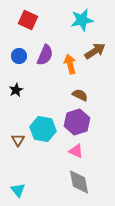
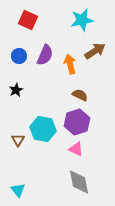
pink triangle: moved 2 px up
